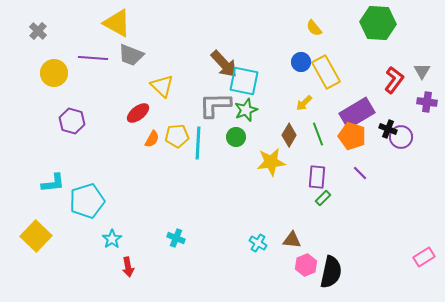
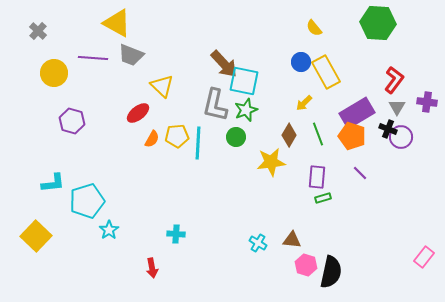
gray triangle at (422, 71): moved 25 px left, 36 px down
gray L-shape at (215, 105): rotated 76 degrees counterclockwise
green rectangle at (323, 198): rotated 28 degrees clockwise
cyan cross at (176, 238): moved 4 px up; rotated 18 degrees counterclockwise
cyan star at (112, 239): moved 3 px left, 9 px up
pink rectangle at (424, 257): rotated 20 degrees counterclockwise
pink hexagon at (306, 265): rotated 20 degrees counterclockwise
red arrow at (128, 267): moved 24 px right, 1 px down
